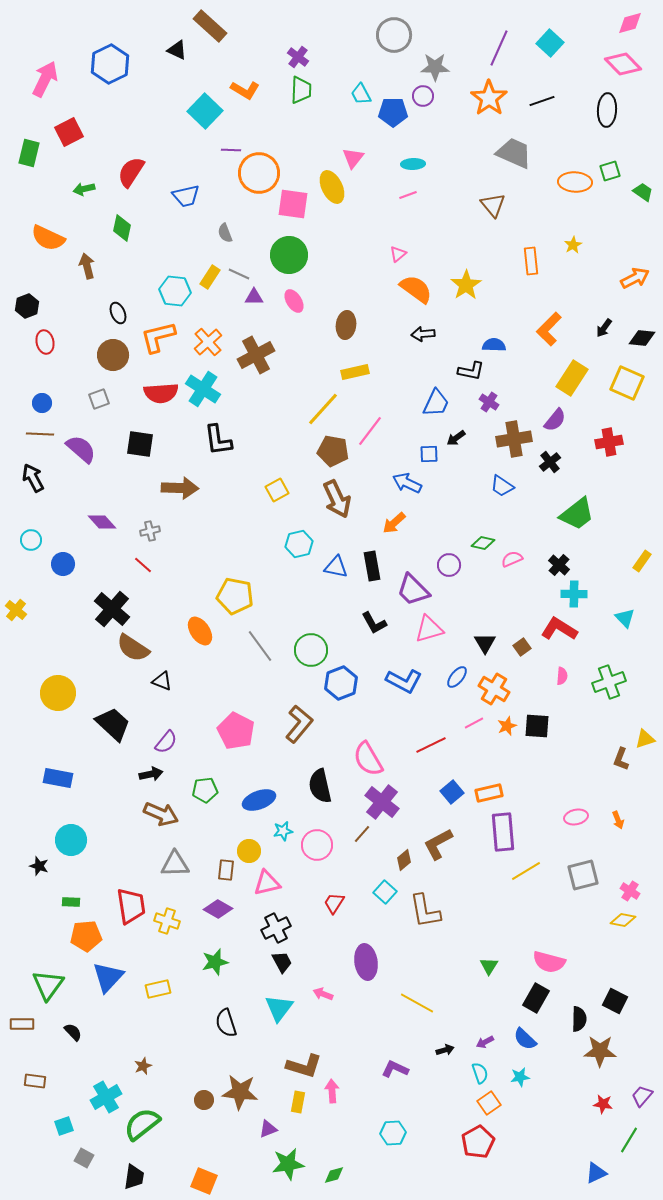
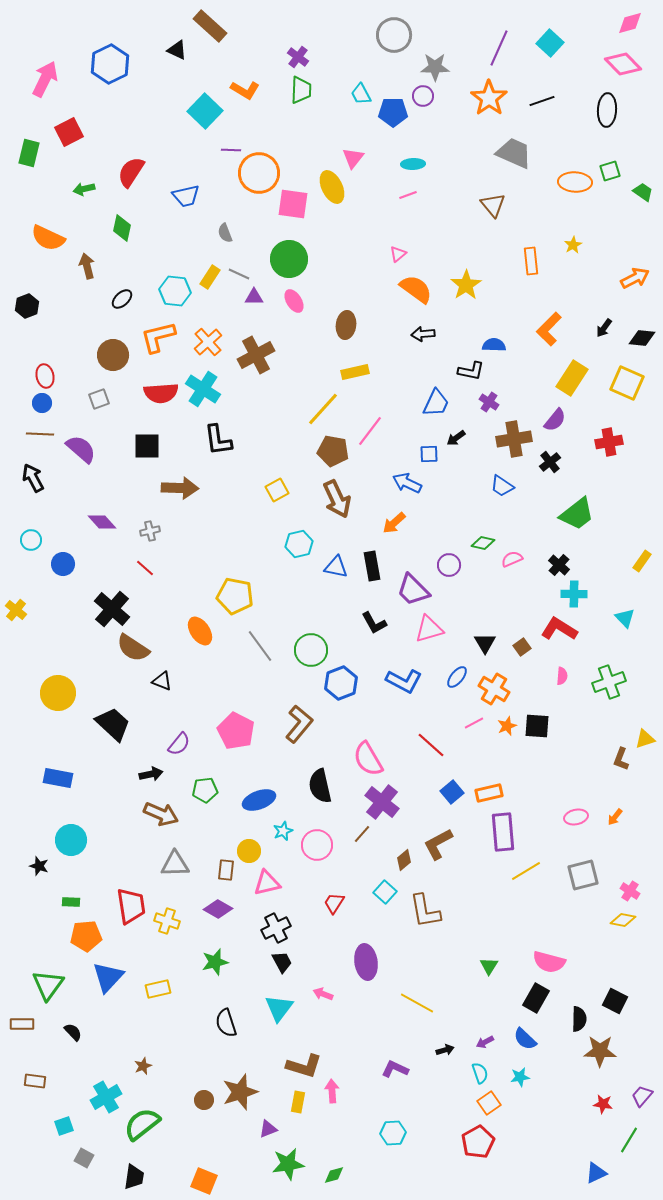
green circle at (289, 255): moved 4 px down
black ellipse at (118, 313): moved 4 px right, 14 px up; rotated 70 degrees clockwise
red ellipse at (45, 342): moved 34 px down
black square at (140, 444): moved 7 px right, 2 px down; rotated 8 degrees counterclockwise
red line at (143, 565): moved 2 px right, 3 px down
purple semicircle at (166, 742): moved 13 px right, 2 px down
red line at (431, 745): rotated 68 degrees clockwise
orange arrow at (618, 820): moved 3 px left, 3 px up; rotated 60 degrees clockwise
cyan star at (283, 831): rotated 12 degrees counterclockwise
brown star at (240, 1092): rotated 24 degrees counterclockwise
